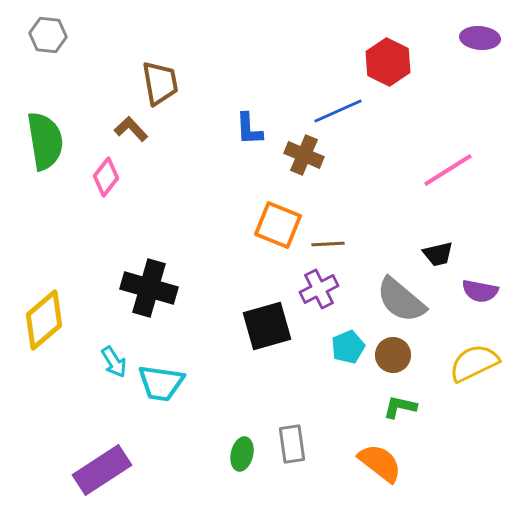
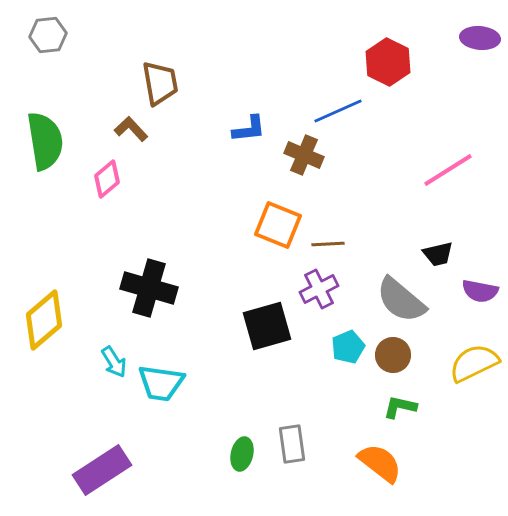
gray hexagon: rotated 12 degrees counterclockwise
blue L-shape: rotated 93 degrees counterclockwise
pink diamond: moved 1 px right, 2 px down; rotated 12 degrees clockwise
